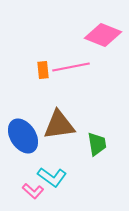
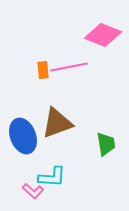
pink line: moved 2 px left
brown triangle: moved 2 px left, 2 px up; rotated 12 degrees counterclockwise
blue ellipse: rotated 12 degrees clockwise
green trapezoid: moved 9 px right
cyan L-shape: rotated 32 degrees counterclockwise
